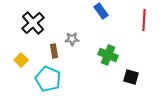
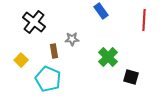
black cross: moved 1 px right, 1 px up; rotated 10 degrees counterclockwise
green cross: moved 2 px down; rotated 24 degrees clockwise
